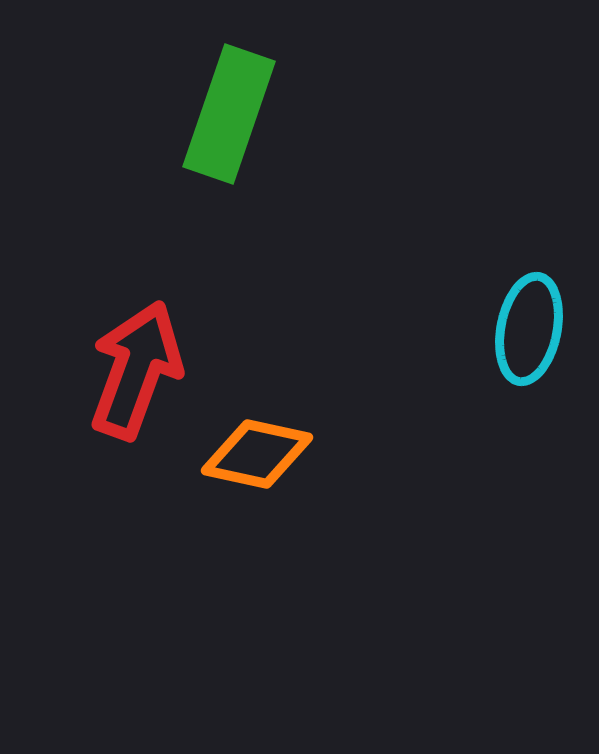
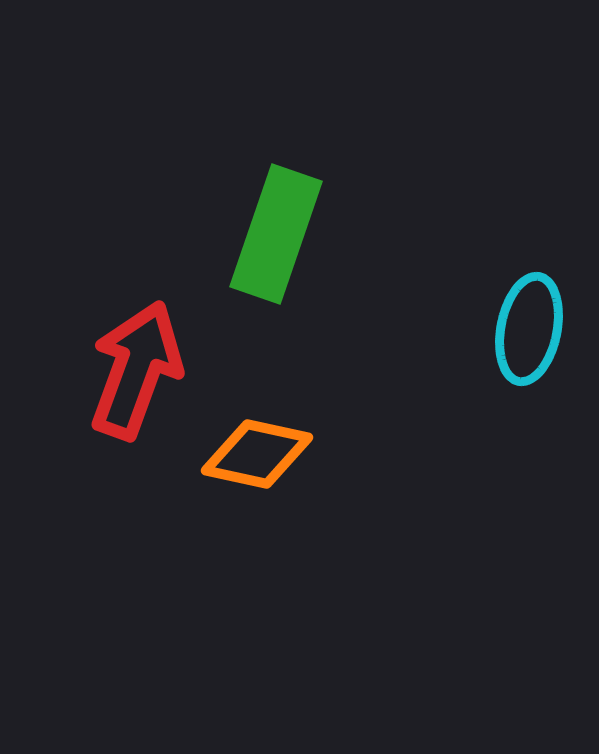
green rectangle: moved 47 px right, 120 px down
